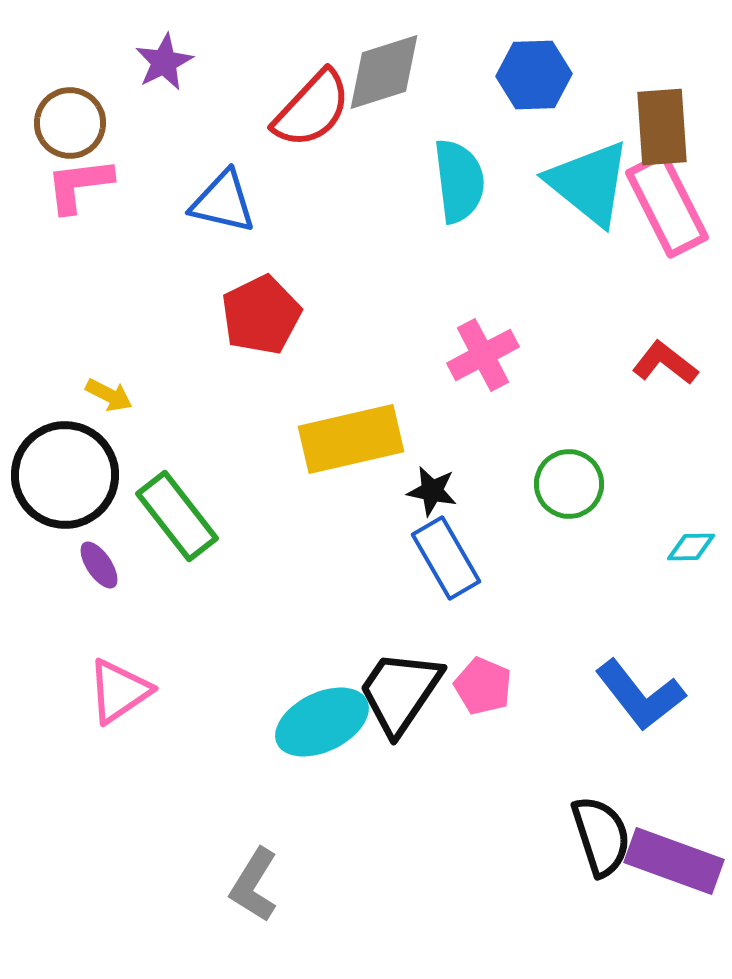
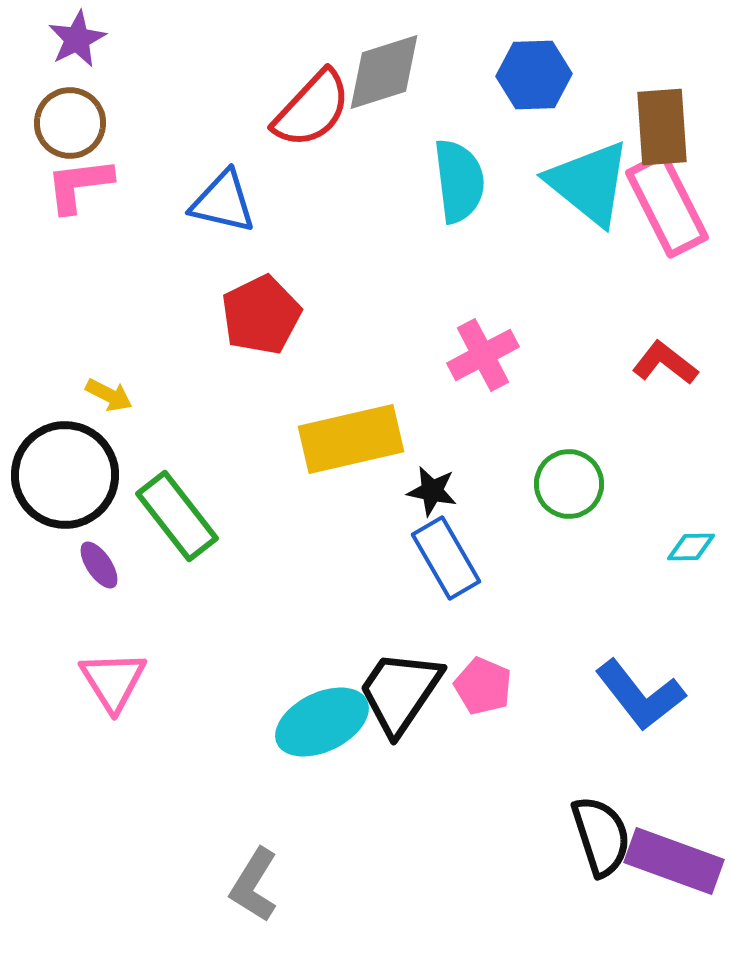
purple star: moved 87 px left, 23 px up
pink triangle: moved 6 px left, 10 px up; rotated 28 degrees counterclockwise
